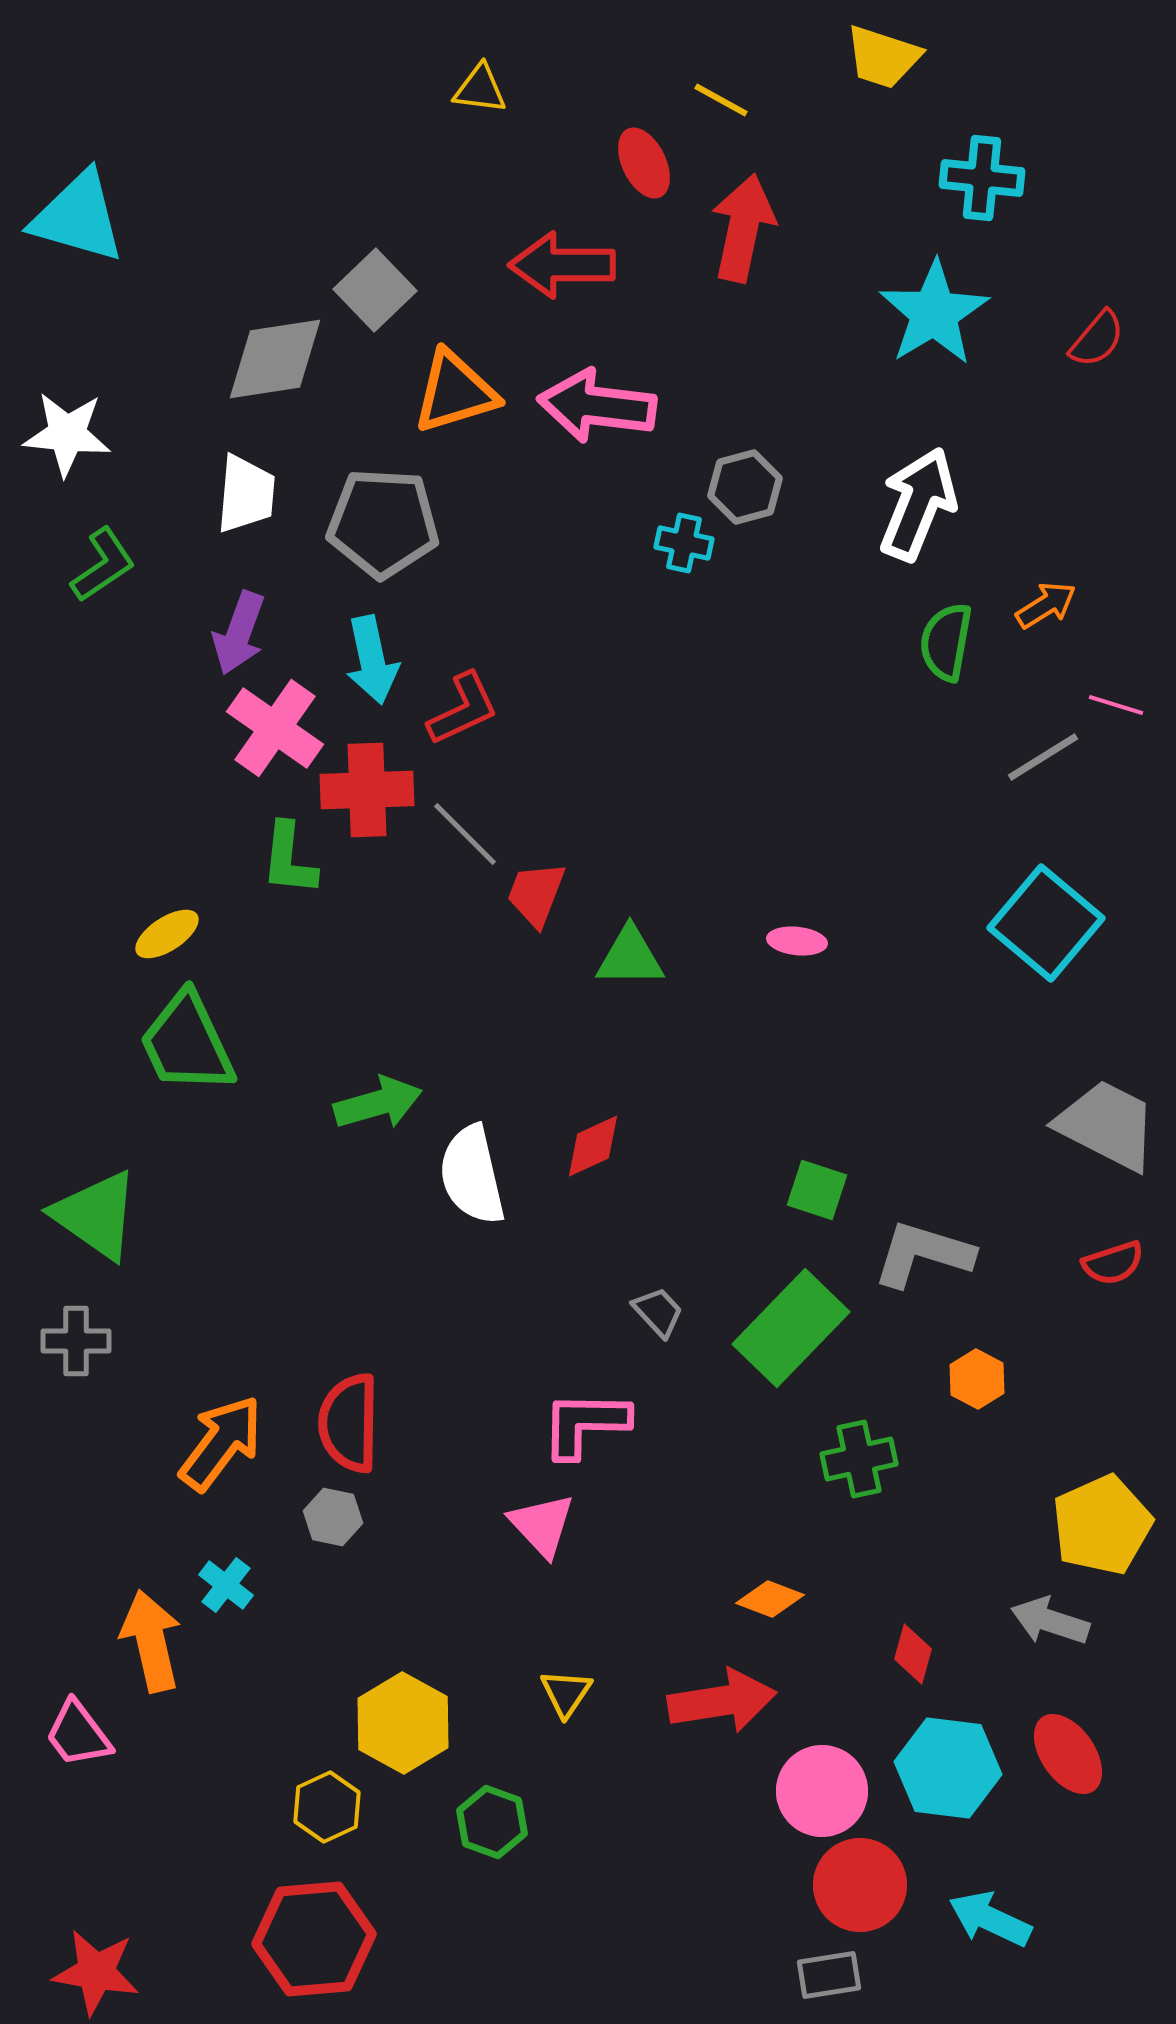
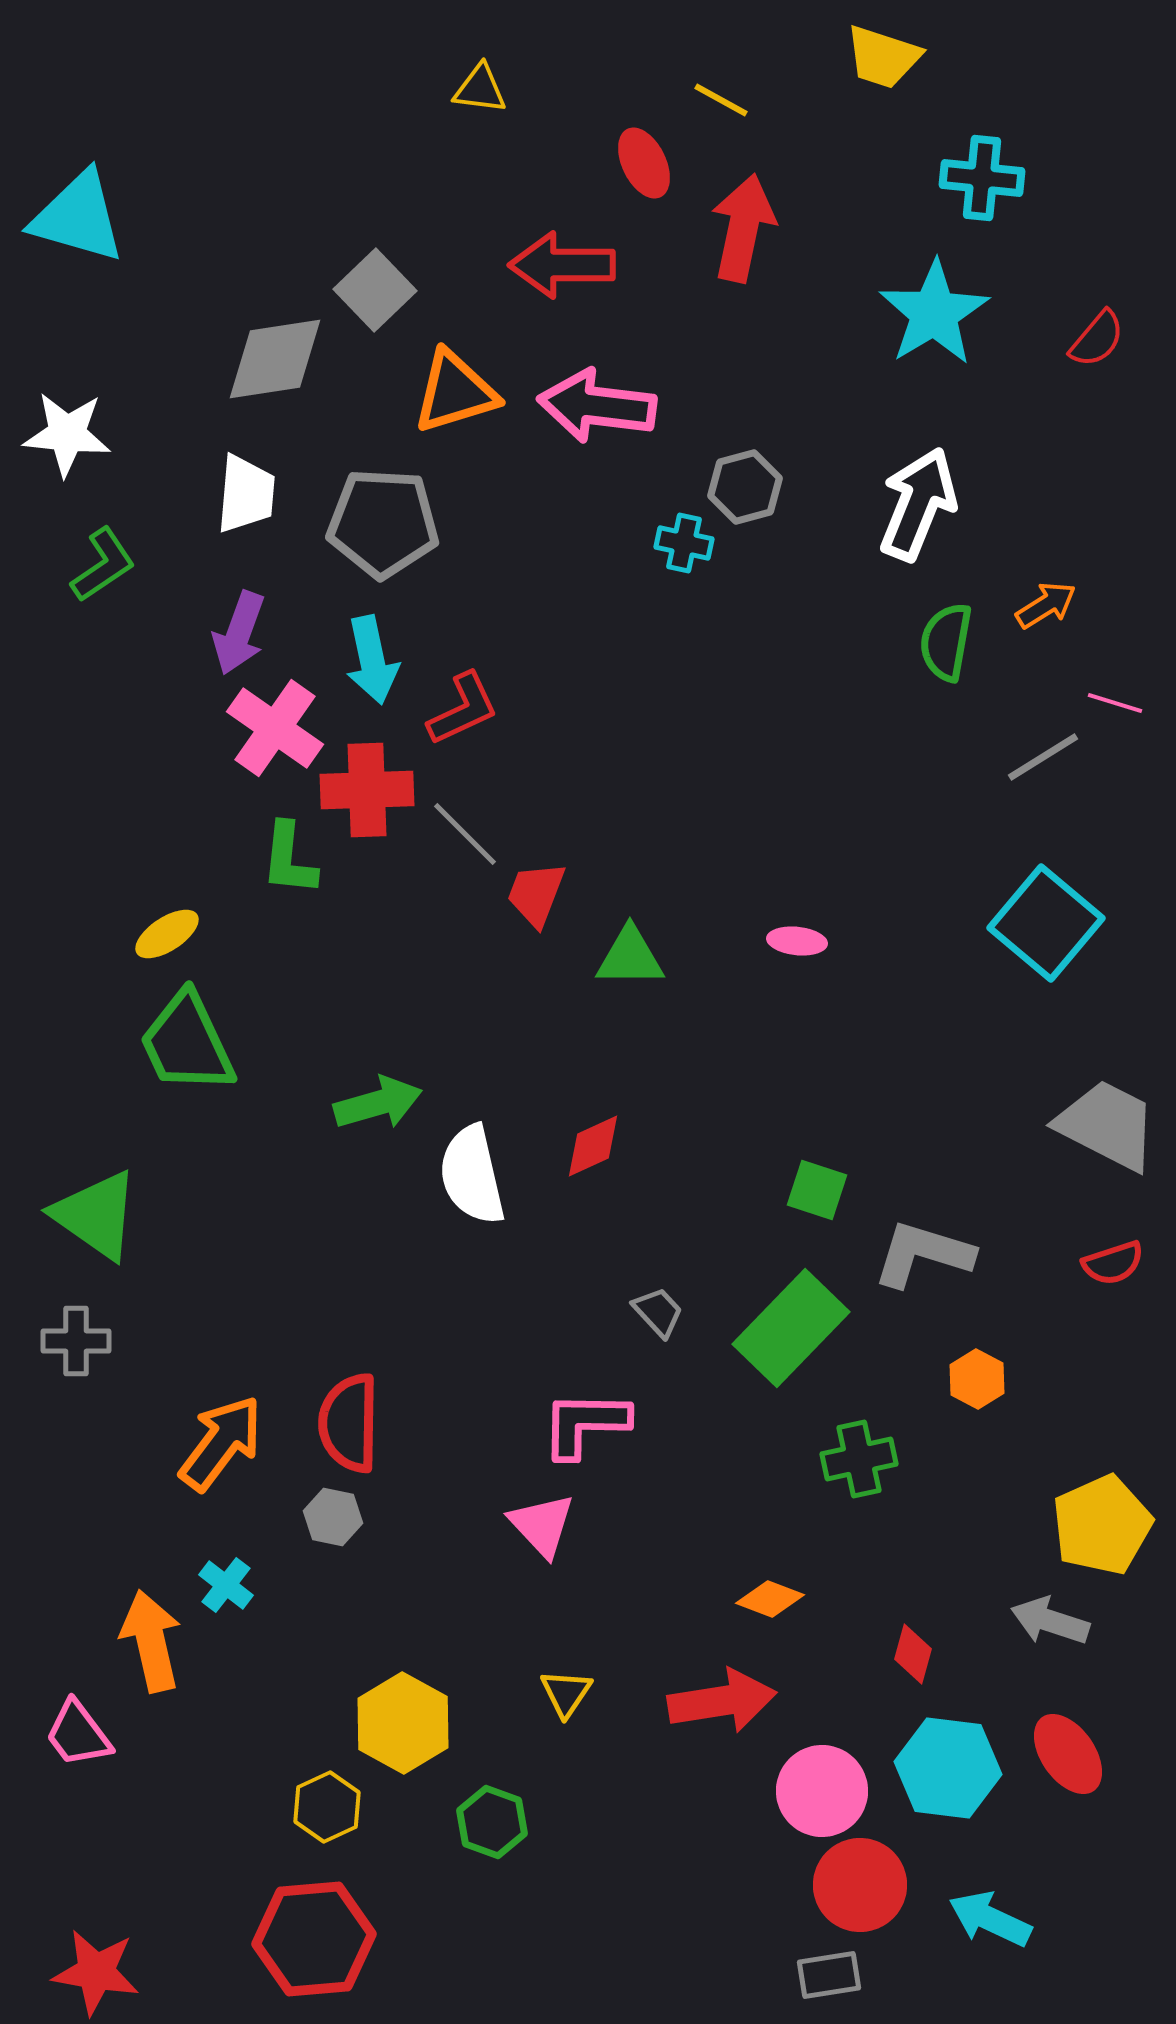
pink line at (1116, 705): moved 1 px left, 2 px up
